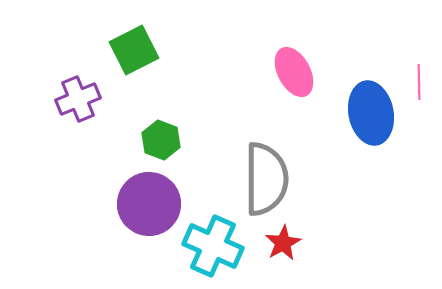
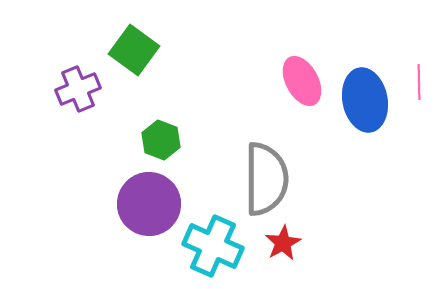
green square: rotated 27 degrees counterclockwise
pink ellipse: moved 8 px right, 9 px down
purple cross: moved 10 px up
blue ellipse: moved 6 px left, 13 px up
